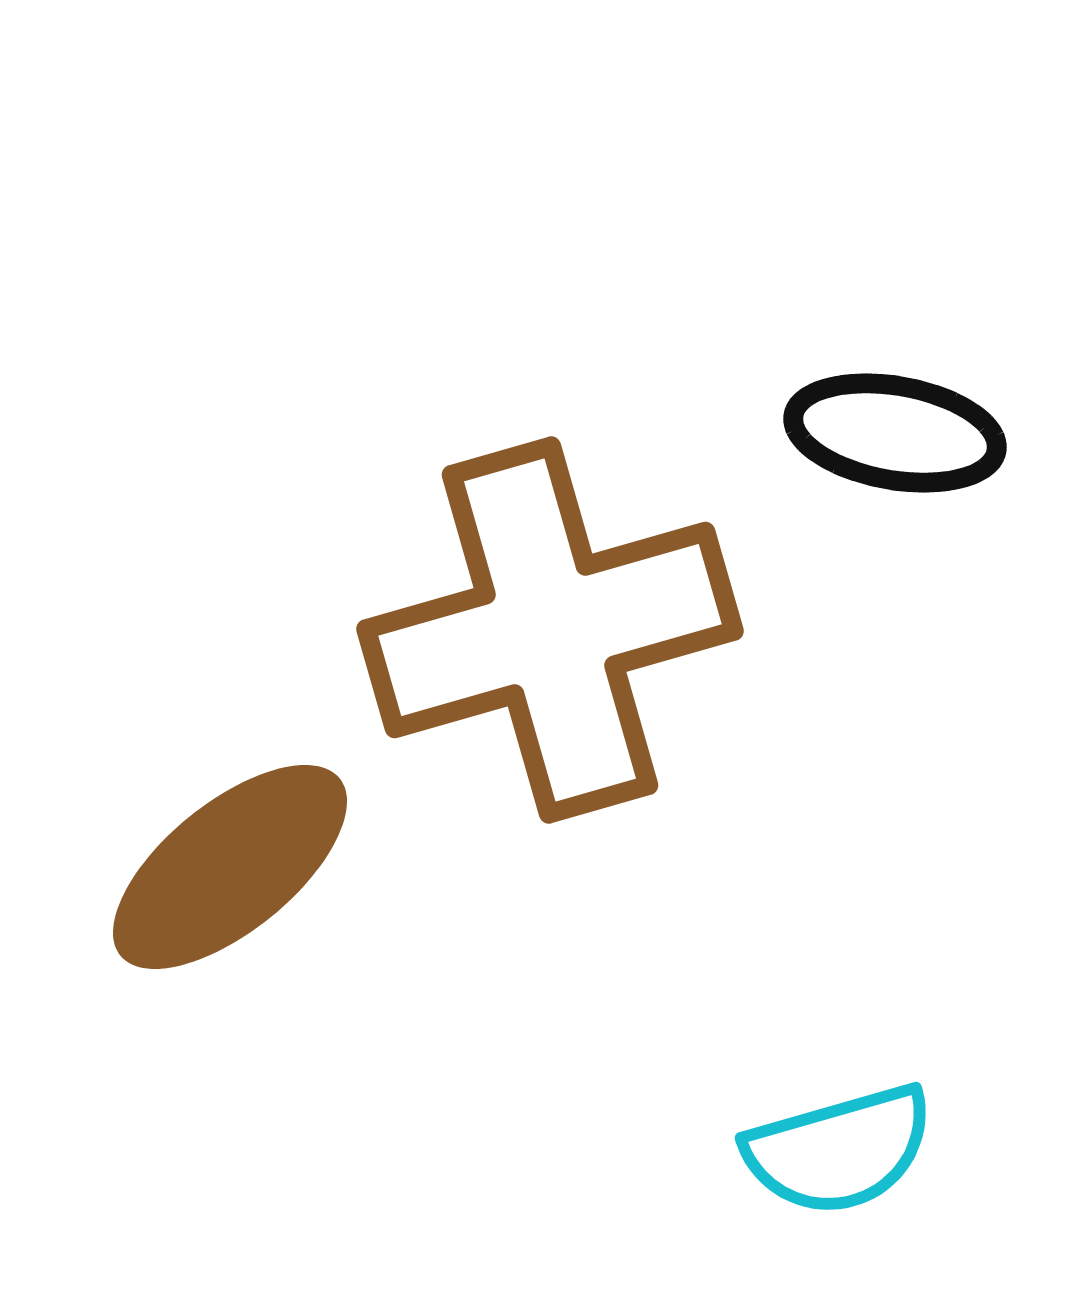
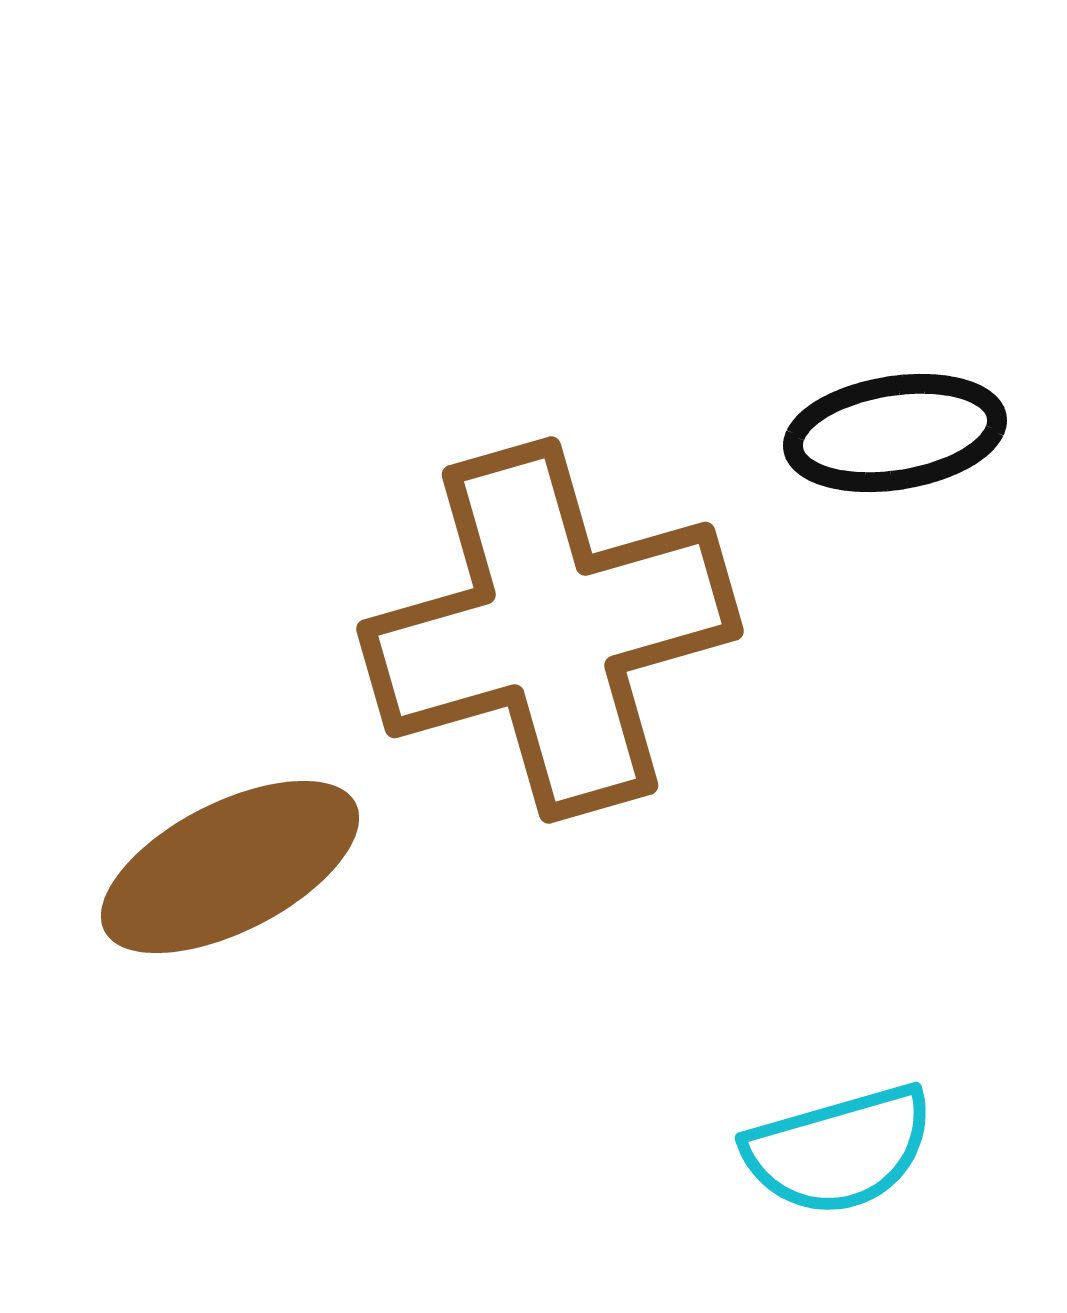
black ellipse: rotated 19 degrees counterclockwise
brown ellipse: rotated 12 degrees clockwise
